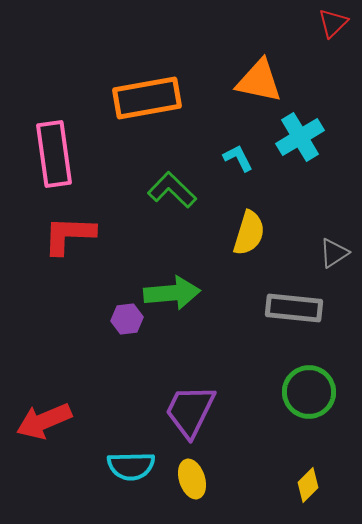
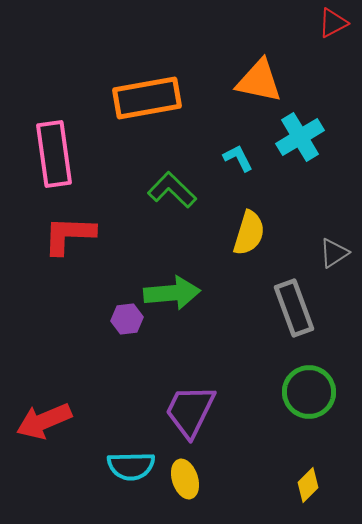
red triangle: rotated 16 degrees clockwise
gray rectangle: rotated 64 degrees clockwise
yellow ellipse: moved 7 px left
